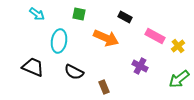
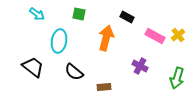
black rectangle: moved 2 px right
orange arrow: rotated 100 degrees counterclockwise
yellow cross: moved 11 px up
black trapezoid: rotated 15 degrees clockwise
black semicircle: rotated 12 degrees clockwise
green arrow: moved 2 px left, 1 px up; rotated 35 degrees counterclockwise
brown rectangle: rotated 72 degrees counterclockwise
